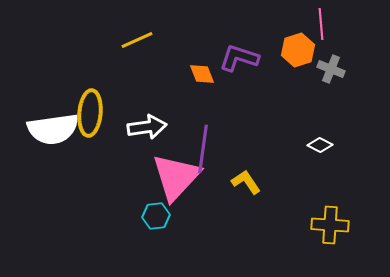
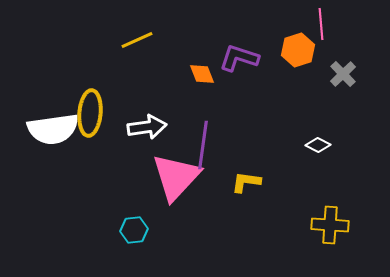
gray cross: moved 12 px right, 5 px down; rotated 24 degrees clockwise
white diamond: moved 2 px left
purple line: moved 4 px up
yellow L-shape: rotated 48 degrees counterclockwise
cyan hexagon: moved 22 px left, 14 px down
